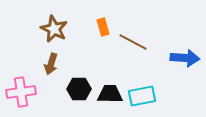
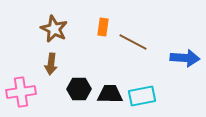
orange rectangle: rotated 24 degrees clockwise
brown arrow: rotated 10 degrees counterclockwise
